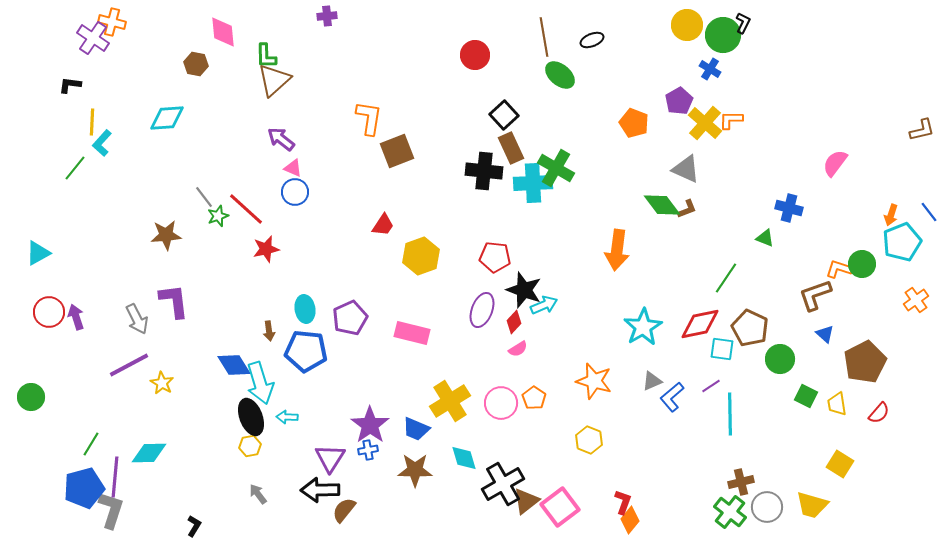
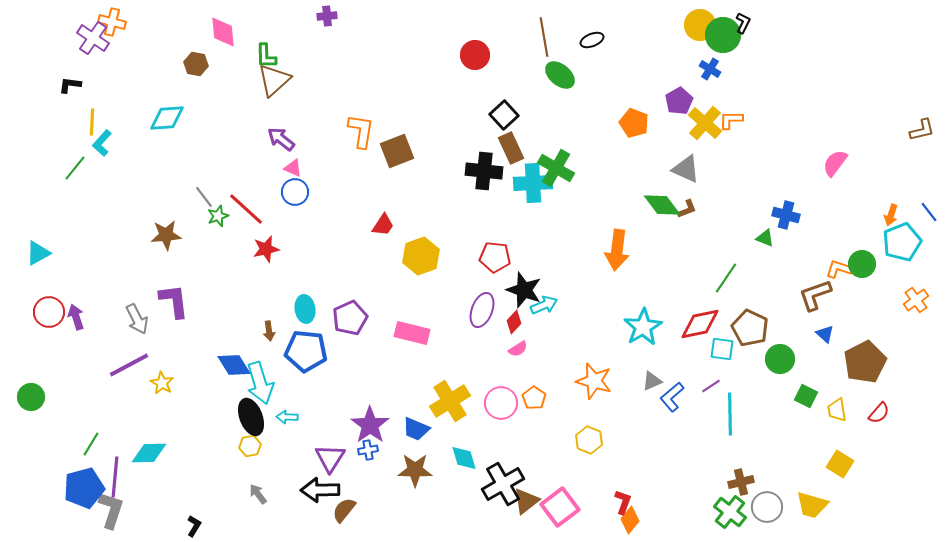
yellow circle at (687, 25): moved 13 px right
orange L-shape at (369, 118): moved 8 px left, 13 px down
blue cross at (789, 208): moved 3 px left, 7 px down
yellow trapezoid at (837, 404): moved 6 px down
